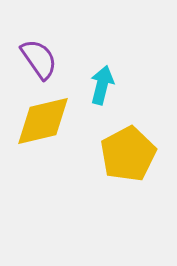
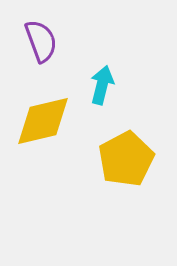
purple semicircle: moved 2 px right, 18 px up; rotated 15 degrees clockwise
yellow pentagon: moved 2 px left, 5 px down
